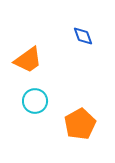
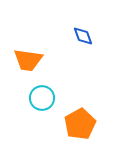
orange trapezoid: rotated 44 degrees clockwise
cyan circle: moved 7 px right, 3 px up
